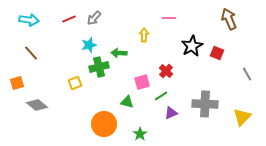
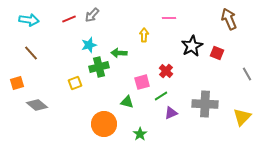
gray arrow: moved 2 px left, 3 px up
